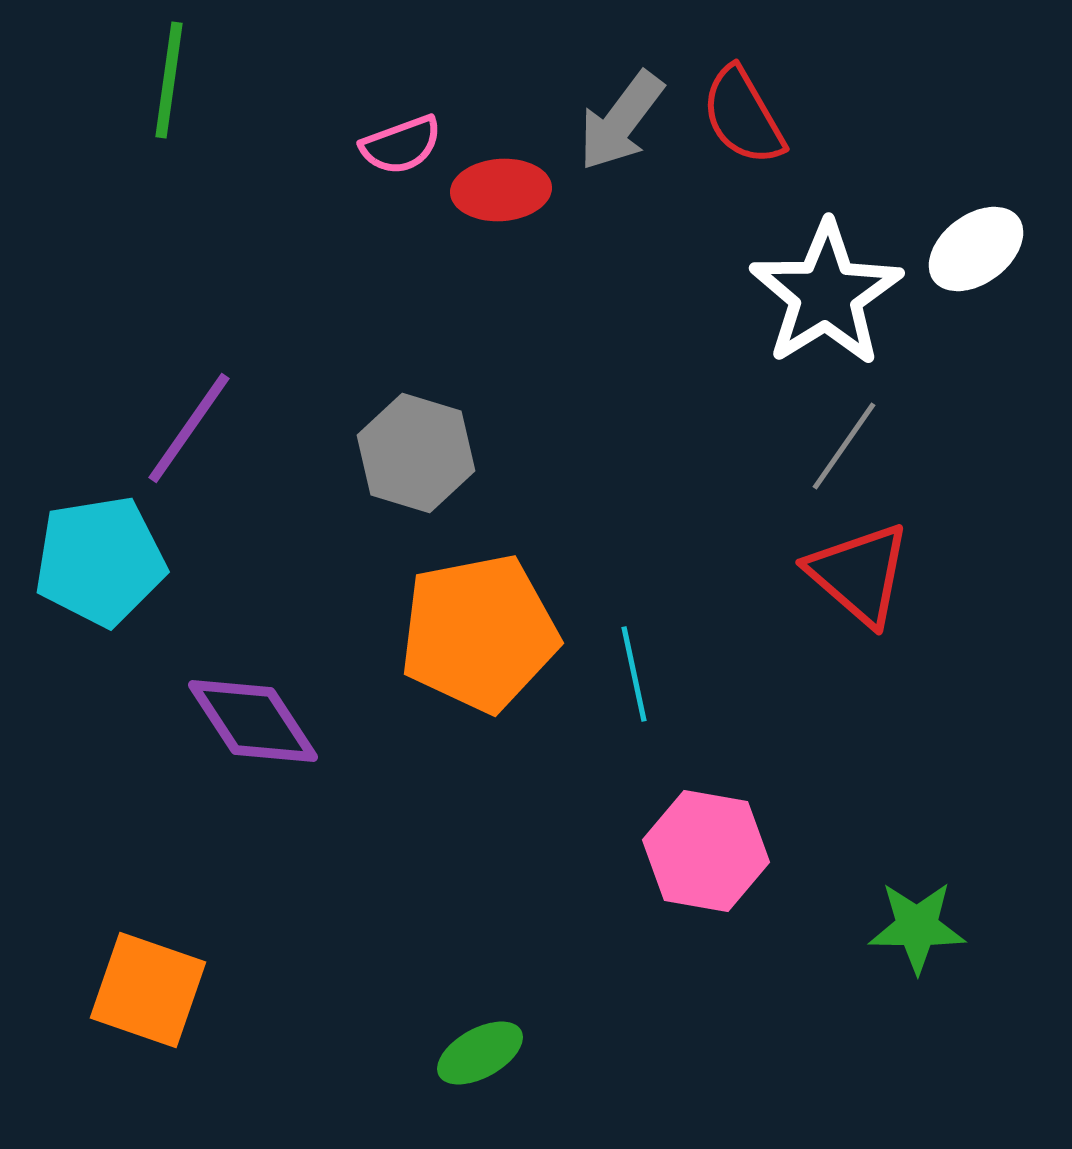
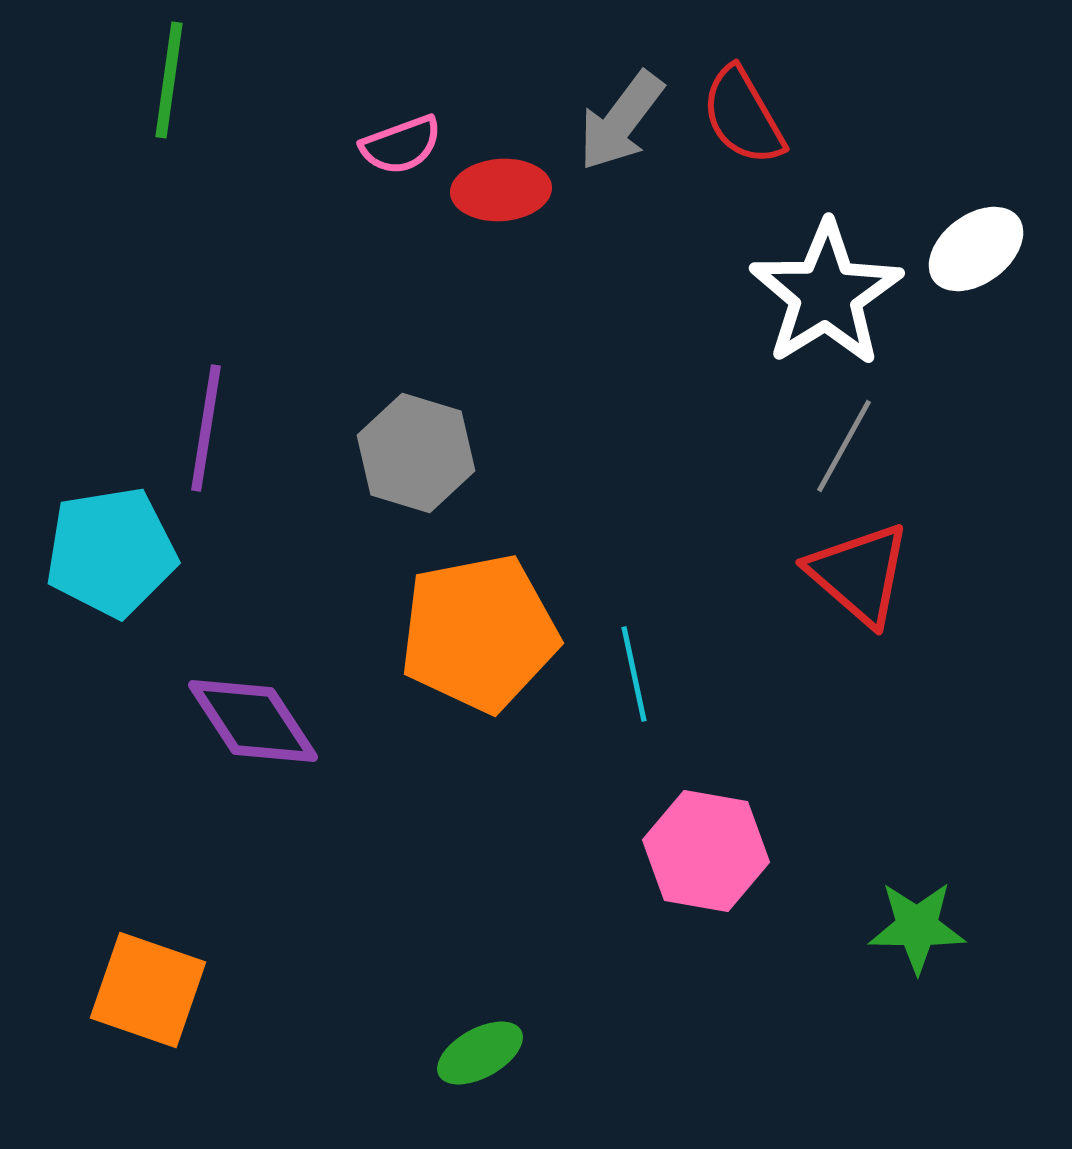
purple line: moved 17 px right; rotated 26 degrees counterclockwise
gray line: rotated 6 degrees counterclockwise
cyan pentagon: moved 11 px right, 9 px up
